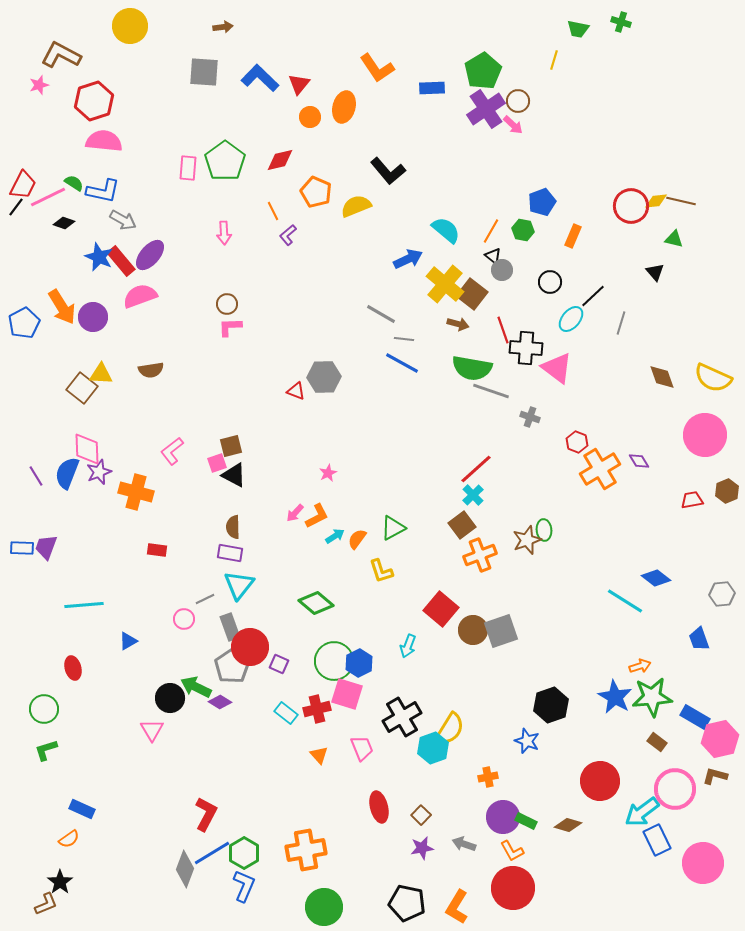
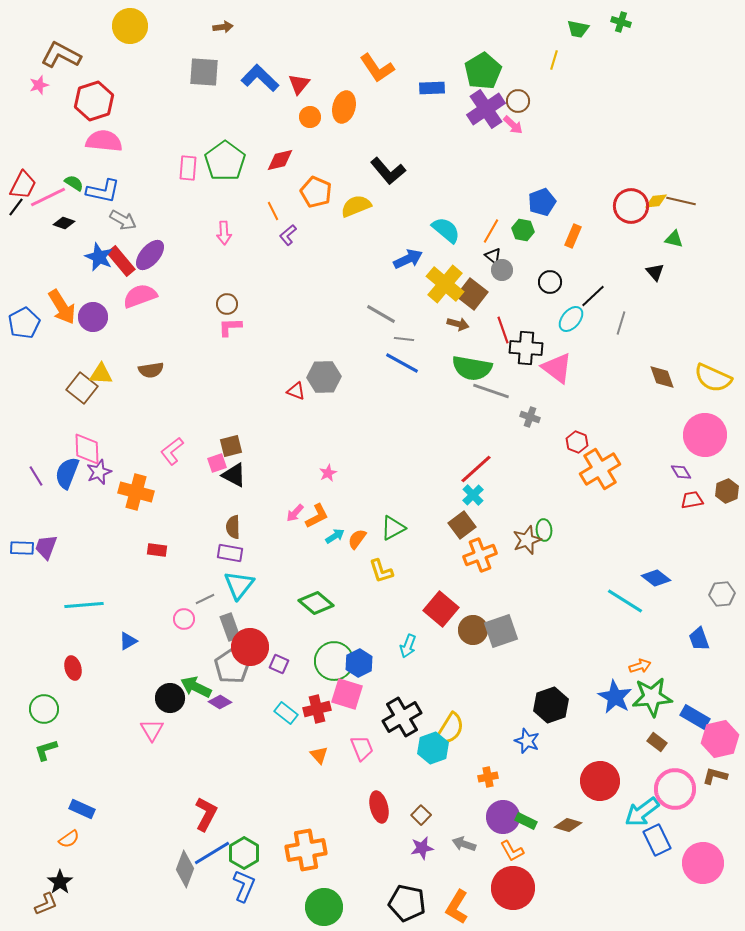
purple diamond at (639, 461): moved 42 px right, 11 px down
